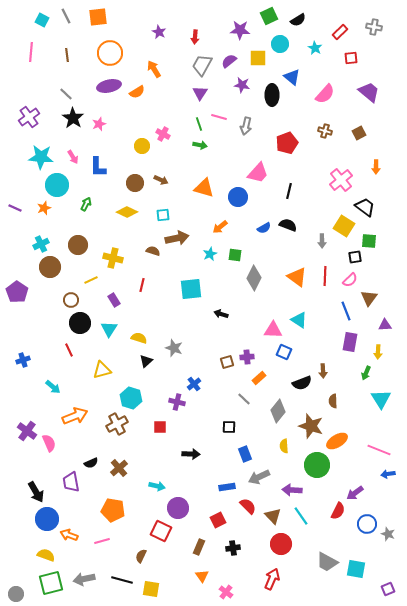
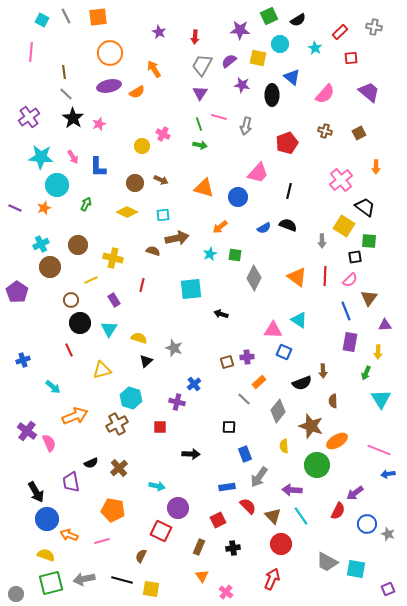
brown line at (67, 55): moved 3 px left, 17 px down
yellow square at (258, 58): rotated 12 degrees clockwise
orange rectangle at (259, 378): moved 4 px down
gray arrow at (259, 477): rotated 30 degrees counterclockwise
